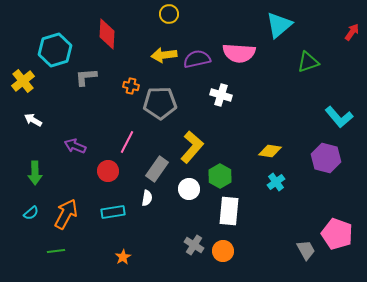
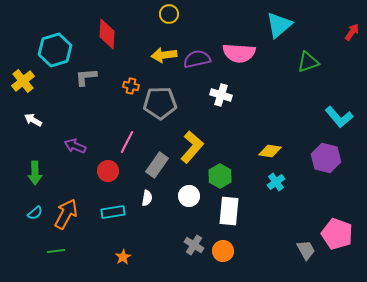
gray rectangle: moved 4 px up
white circle: moved 7 px down
cyan semicircle: moved 4 px right
